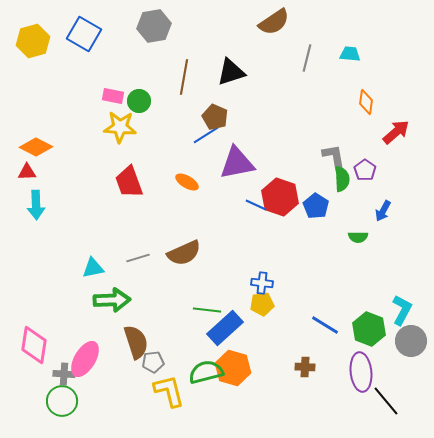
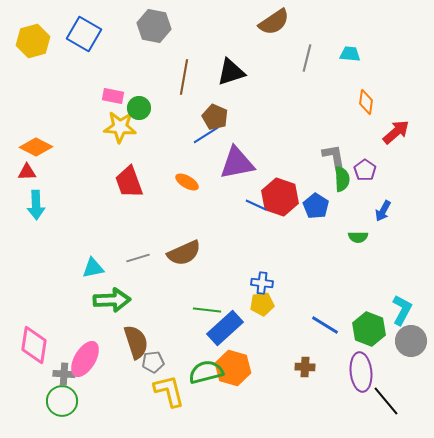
gray hexagon at (154, 26): rotated 20 degrees clockwise
green circle at (139, 101): moved 7 px down
